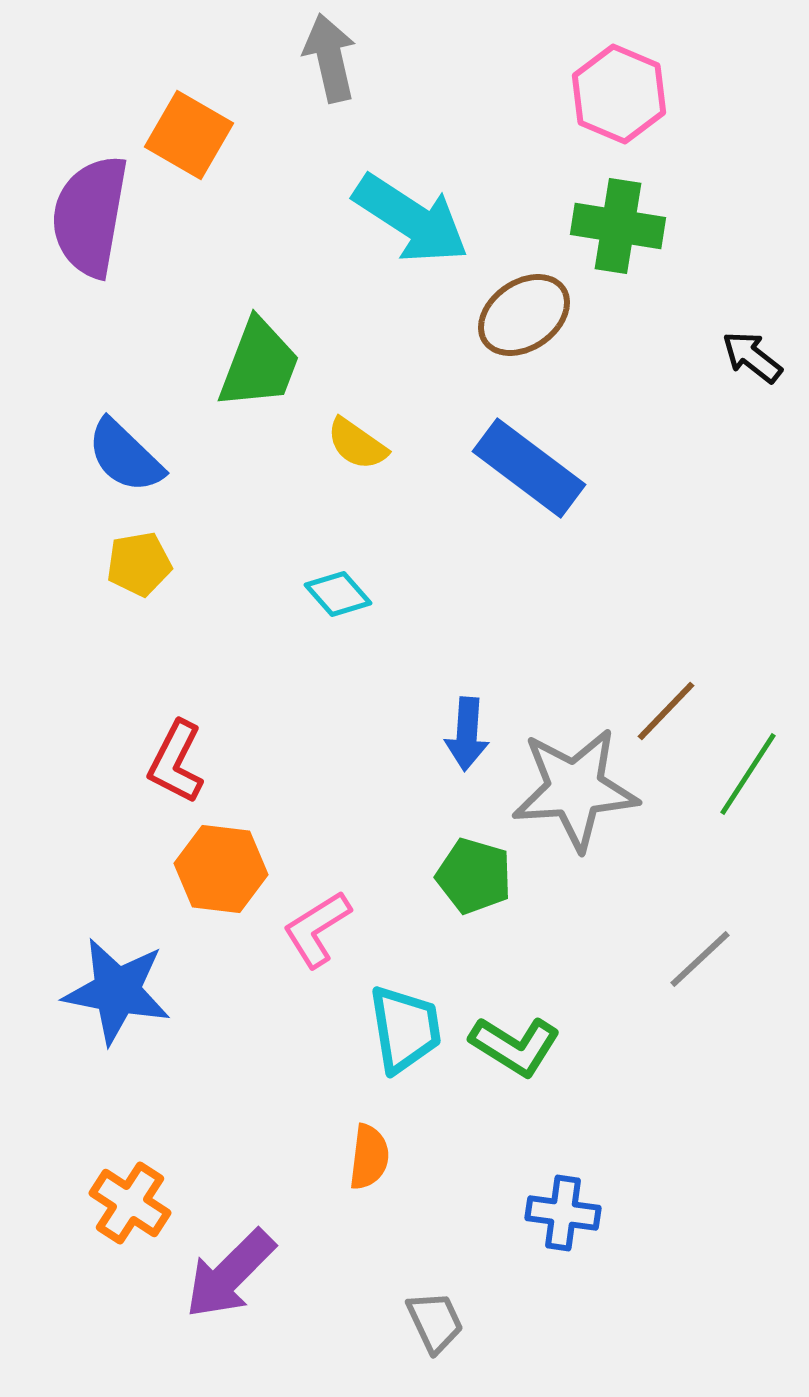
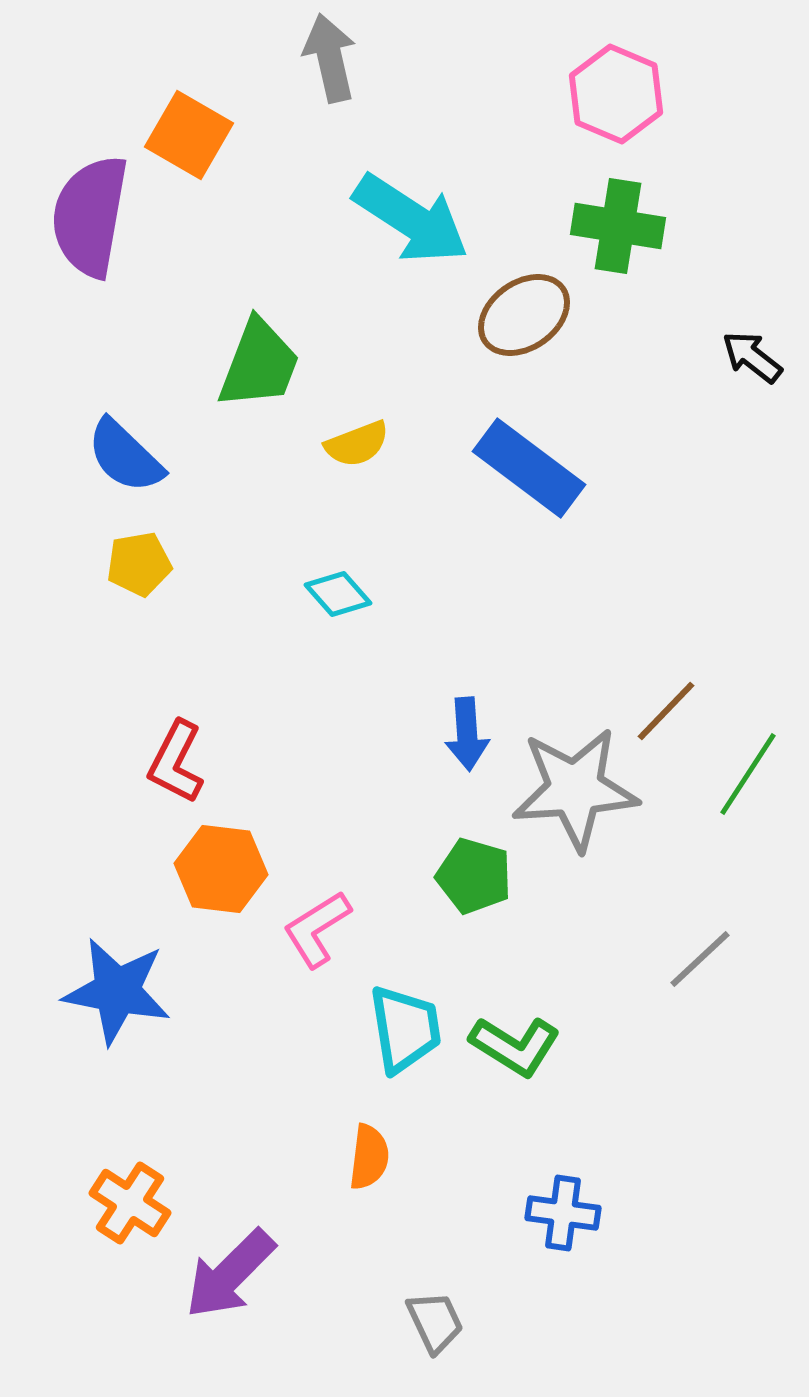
pink hexagon: moved 3 px left
yellow semicircle: rotated 56 degrees counterclockwise
blue arrow: rotated 8 degrees counterclockwise
